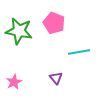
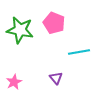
green star: moved 1 px right, 1 px up
